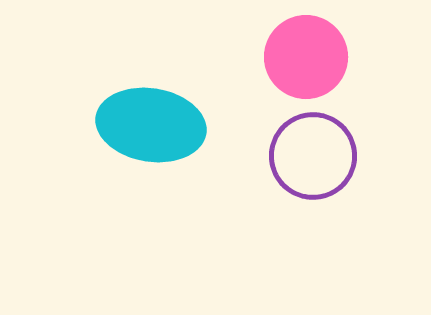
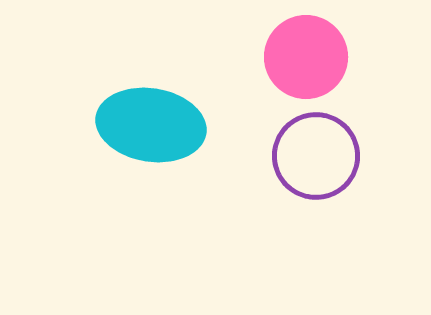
purple circle: moved 3 px right
